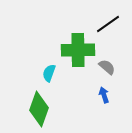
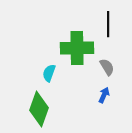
black line: rotated 55 degrees counterclockwise
green cross: moved 1 px left, 2 px up
gray semicircle: rotated 18 degrees clockwise
blue arrow: rotated 42 degrees clockwise
